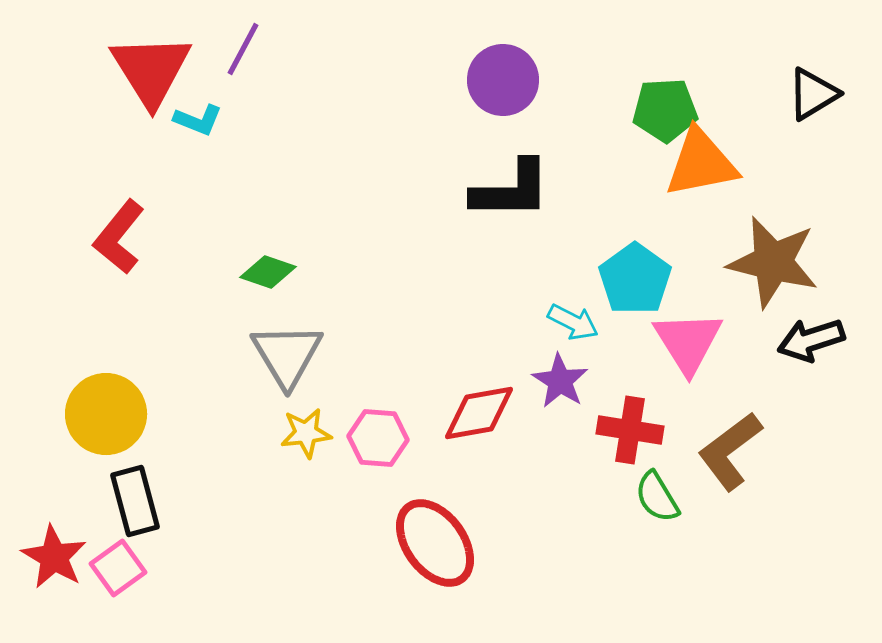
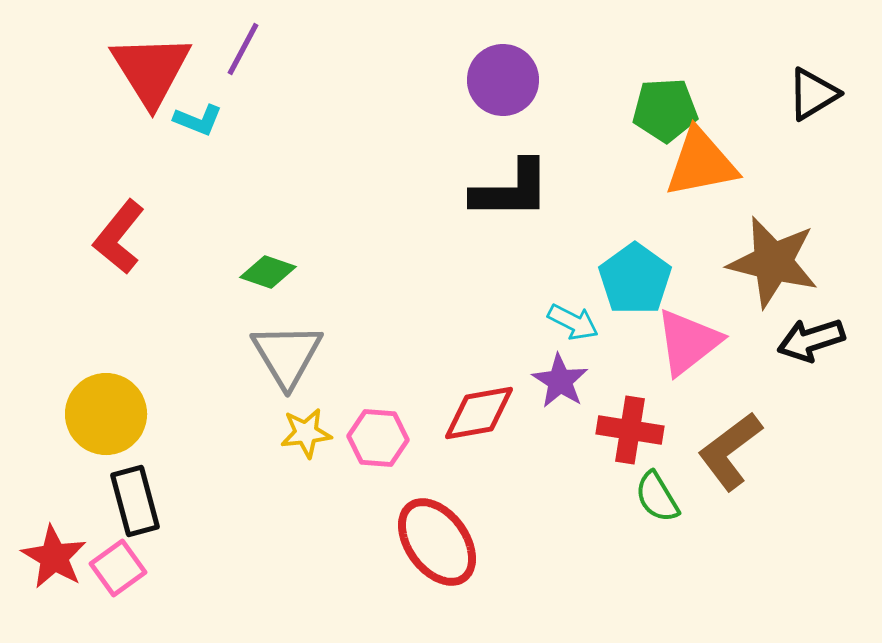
pink triangle: rotated 24 degrees clockwise
red ellipse: moved 2 px right, 1 px up
